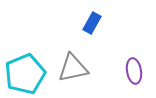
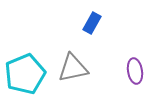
purple ellipse: moved 1 px right
